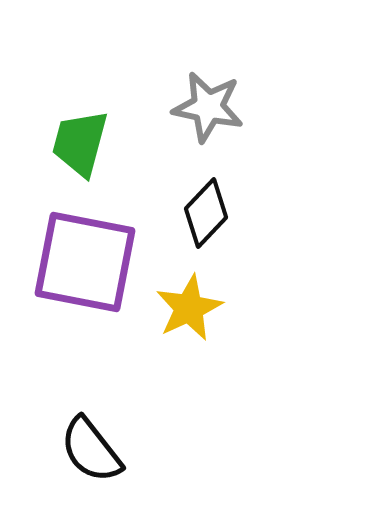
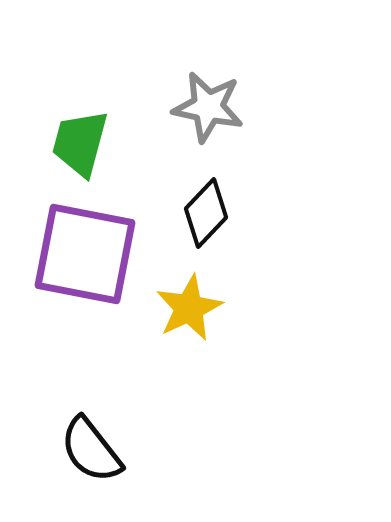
purple square: moved 8 px up
